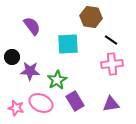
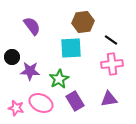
brown hexagon: moved 8 px left, 5 px down; rotated 15 degrees counterclockwise
cyan square: moved 3 px right, 4 px down
green star: moved 2 px right, 1 px up
purple triangle: moved 2 px left, 5 px up
